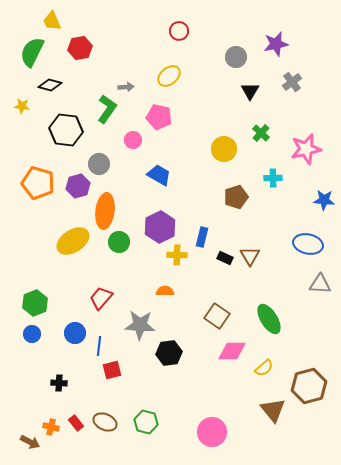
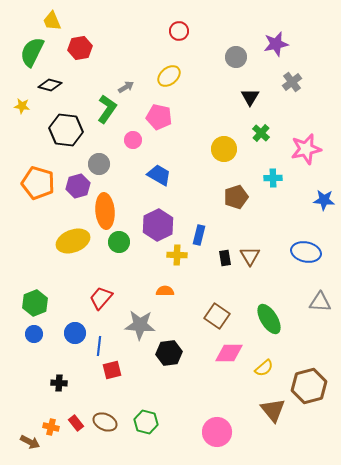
gray arrow at (126, 87): rotated 28 degrees counterclockwise
black triangle at (250, 91): moved 6 px down
orange ellipse at (105, 211): rotated 12 degrees counterclockwise
purple hexagon at (160, 227): moved 2 px left, 2 px up
blue rectangle at (202, 237): moved 3 px left, 2 px up
yellow ellipse at (73, 241): rotated 12 degrees clockwise
blue ellipse at (308, 244): moved 2 px left, 8 px down
black rectangle at (225, 258): rotated 56 degrees clockwise
gray triangle at (320, 284): moved 18 px down
blue circle at (32, 334): moved 2 px right
pink diamond at (232, 351): moved 3 px left, 2 px down
pink circle at (212, 432): moved 5 px right
